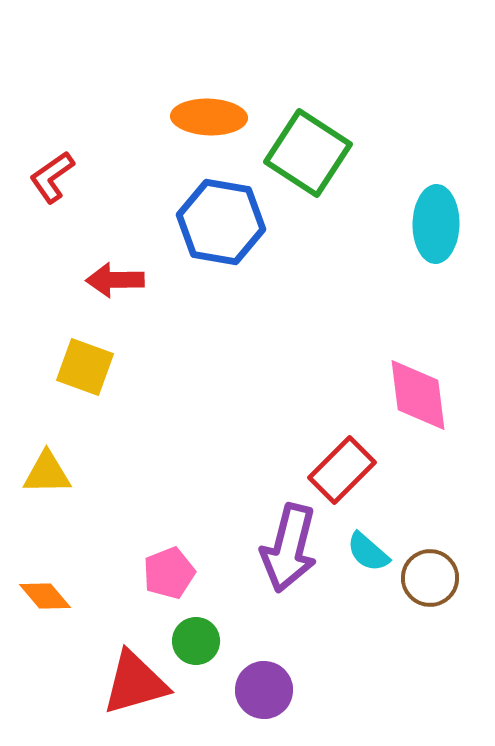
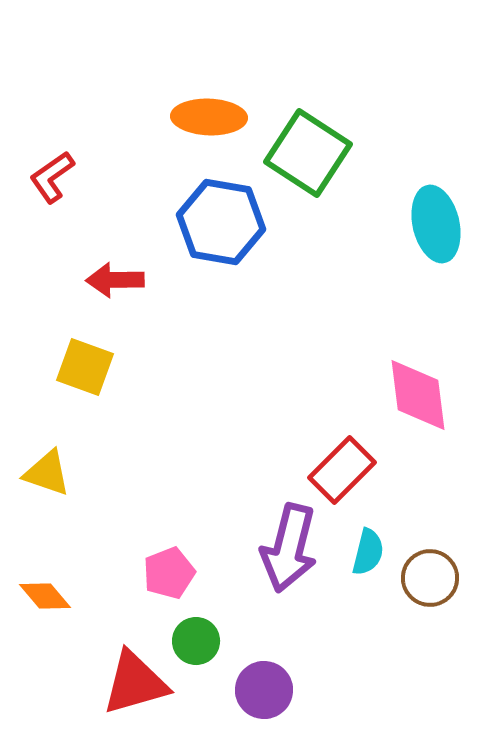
cyan ellipse: rotated 14 degrees counterclockwise
yellow triangle: rotated 20 degrees clockwise
cyan semicircle: rotated 117 degrees counterclockwise
